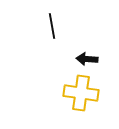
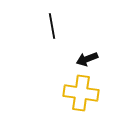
black arrow: rotated 25 degrees counterclockwise
